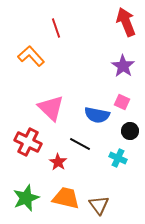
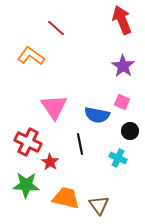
red arrow: moved 4 px left, 2 px up
red line: rotated 30 degrees counterclockwise
orange L-shape: rotated 12 degrees counterclockwise
pink triangle: moved 3 px right, 1 px up; rotated 12 degrees clockwise
black line: rotated 50 degrees clockwise
red star: moved 8 px left
green star: moved 13 px up; rotated 24 degrees clockwise
